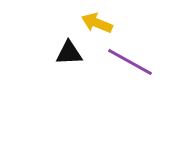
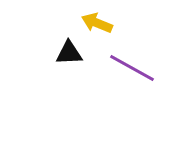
purple line: moved 2 px right, 6 px down
